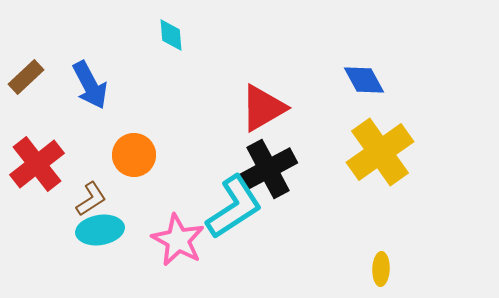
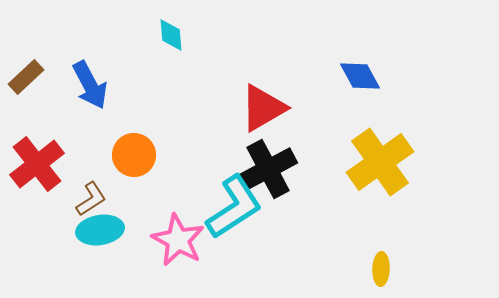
blue diamond: moved 4 px left, 4 px up
yellow cross: moved 10 px down
